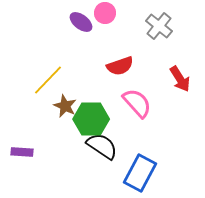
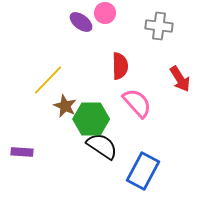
gray cross: rotated 32 degrees counterclockwise
red semicircle: rotated 72 degrees counterclockwise
blue rectangle: moved 3 px right, 2 px up
